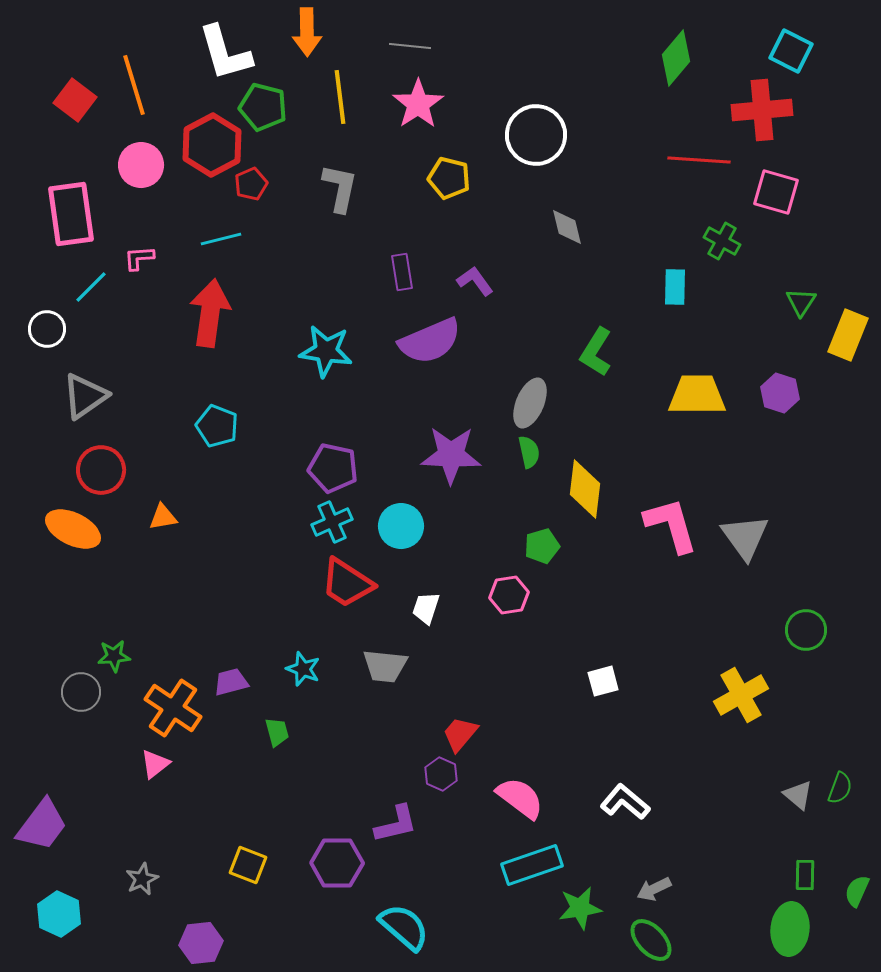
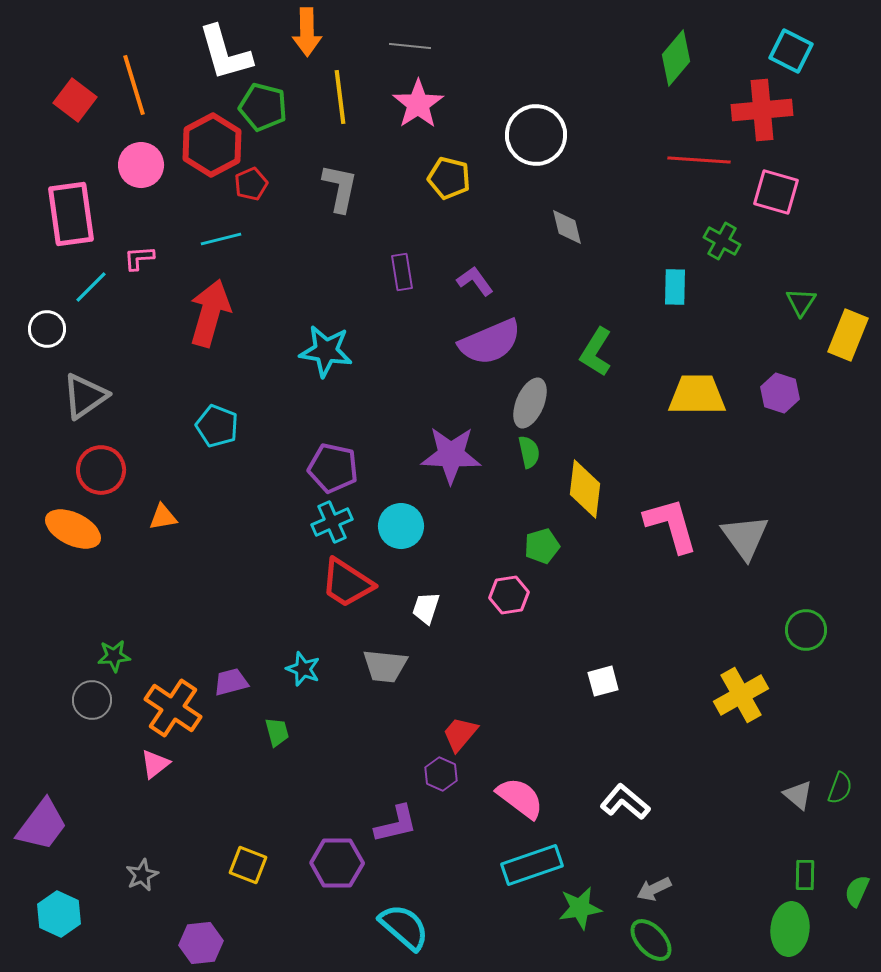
red arrow at (210, 313): rotated 8 degrees clockwise
purple semicircle at (430, 341): moved 60 px right, 1 px down
gray circle at (81, 692): moved 11 px right, 8 px down
gray star at (142, 879): moved 4 px up
